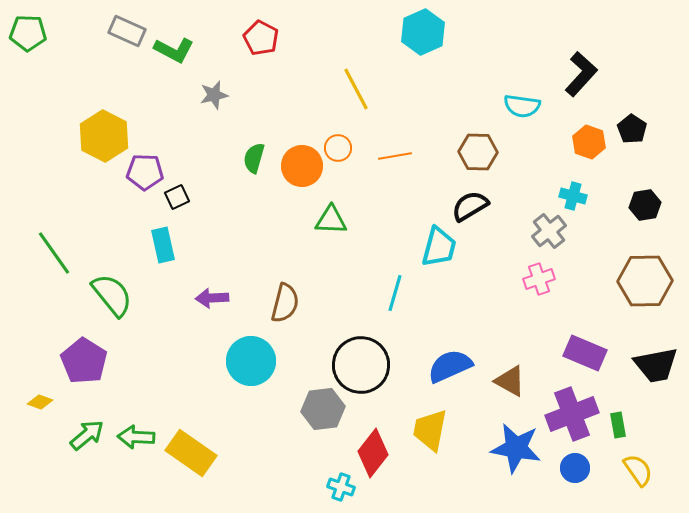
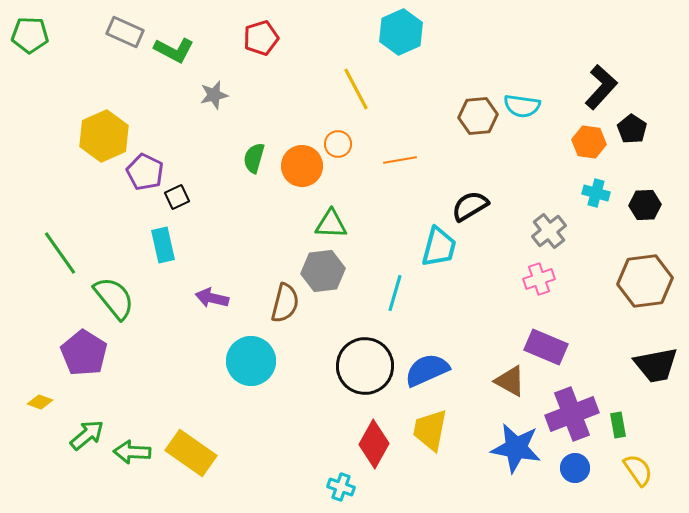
gray rectangle at (127, 31): moved 2 px left, 1 px down
cyan hexagon at (423, 32): moved 22 px left
green pentagon at (28, 33): moved 2 px right, 2 px down
red pentagon at (261, 38): rotated 28 degrees clockwise
black L-shape at (581, 74): moved 20 px right, 13 px down
yellow hexagon at (104, 136): rotated 9 degrees clockwise
orange hexagon at (589, 142): rotated 12 degrees counterclockwise
orange circle at (338, 148): moved 4 px up
brown hexagon at (478, 152): moved 36 px up; rotated 6 degrees counterclockwise
orange line at (395, 156): moved 5 px right, 4 px down
purple pentagon at (145, 172): rotated 24 degrees clockwise
cyan cross at (573, 196): moved 23 px right, 3 px up
black hexagon at (645, 205): rotated 8 degrees clockwise
green triangle at (331, 220): moved 4 px down
green line at (54, 253): moved 6 px right
brown hexagon at (645, 281): rotated 6 degrees counterclockwise
green semicircle at (112, 295): moved 2 px right, 3 px down
purple arrow at (212, 298): rotated 16 degrees clockwise
purple rectangle at (585, 353): moved 39 px left, 6 px up
purple pentagon at (84, 361): moved 8 px up
black circle at (361, 365): moved 4 px right, 1 px down
blue semicircle at (450, 366): moved 23 px left, 4 px down
gray hexagon at (323, 409): moved 138 px up
green arrow at (136, 437): moved 4 px left, 15 px down
red diamond at (373, 453): moved 1 px right, 9 px up; rotated 9 degrees counterclockwise
